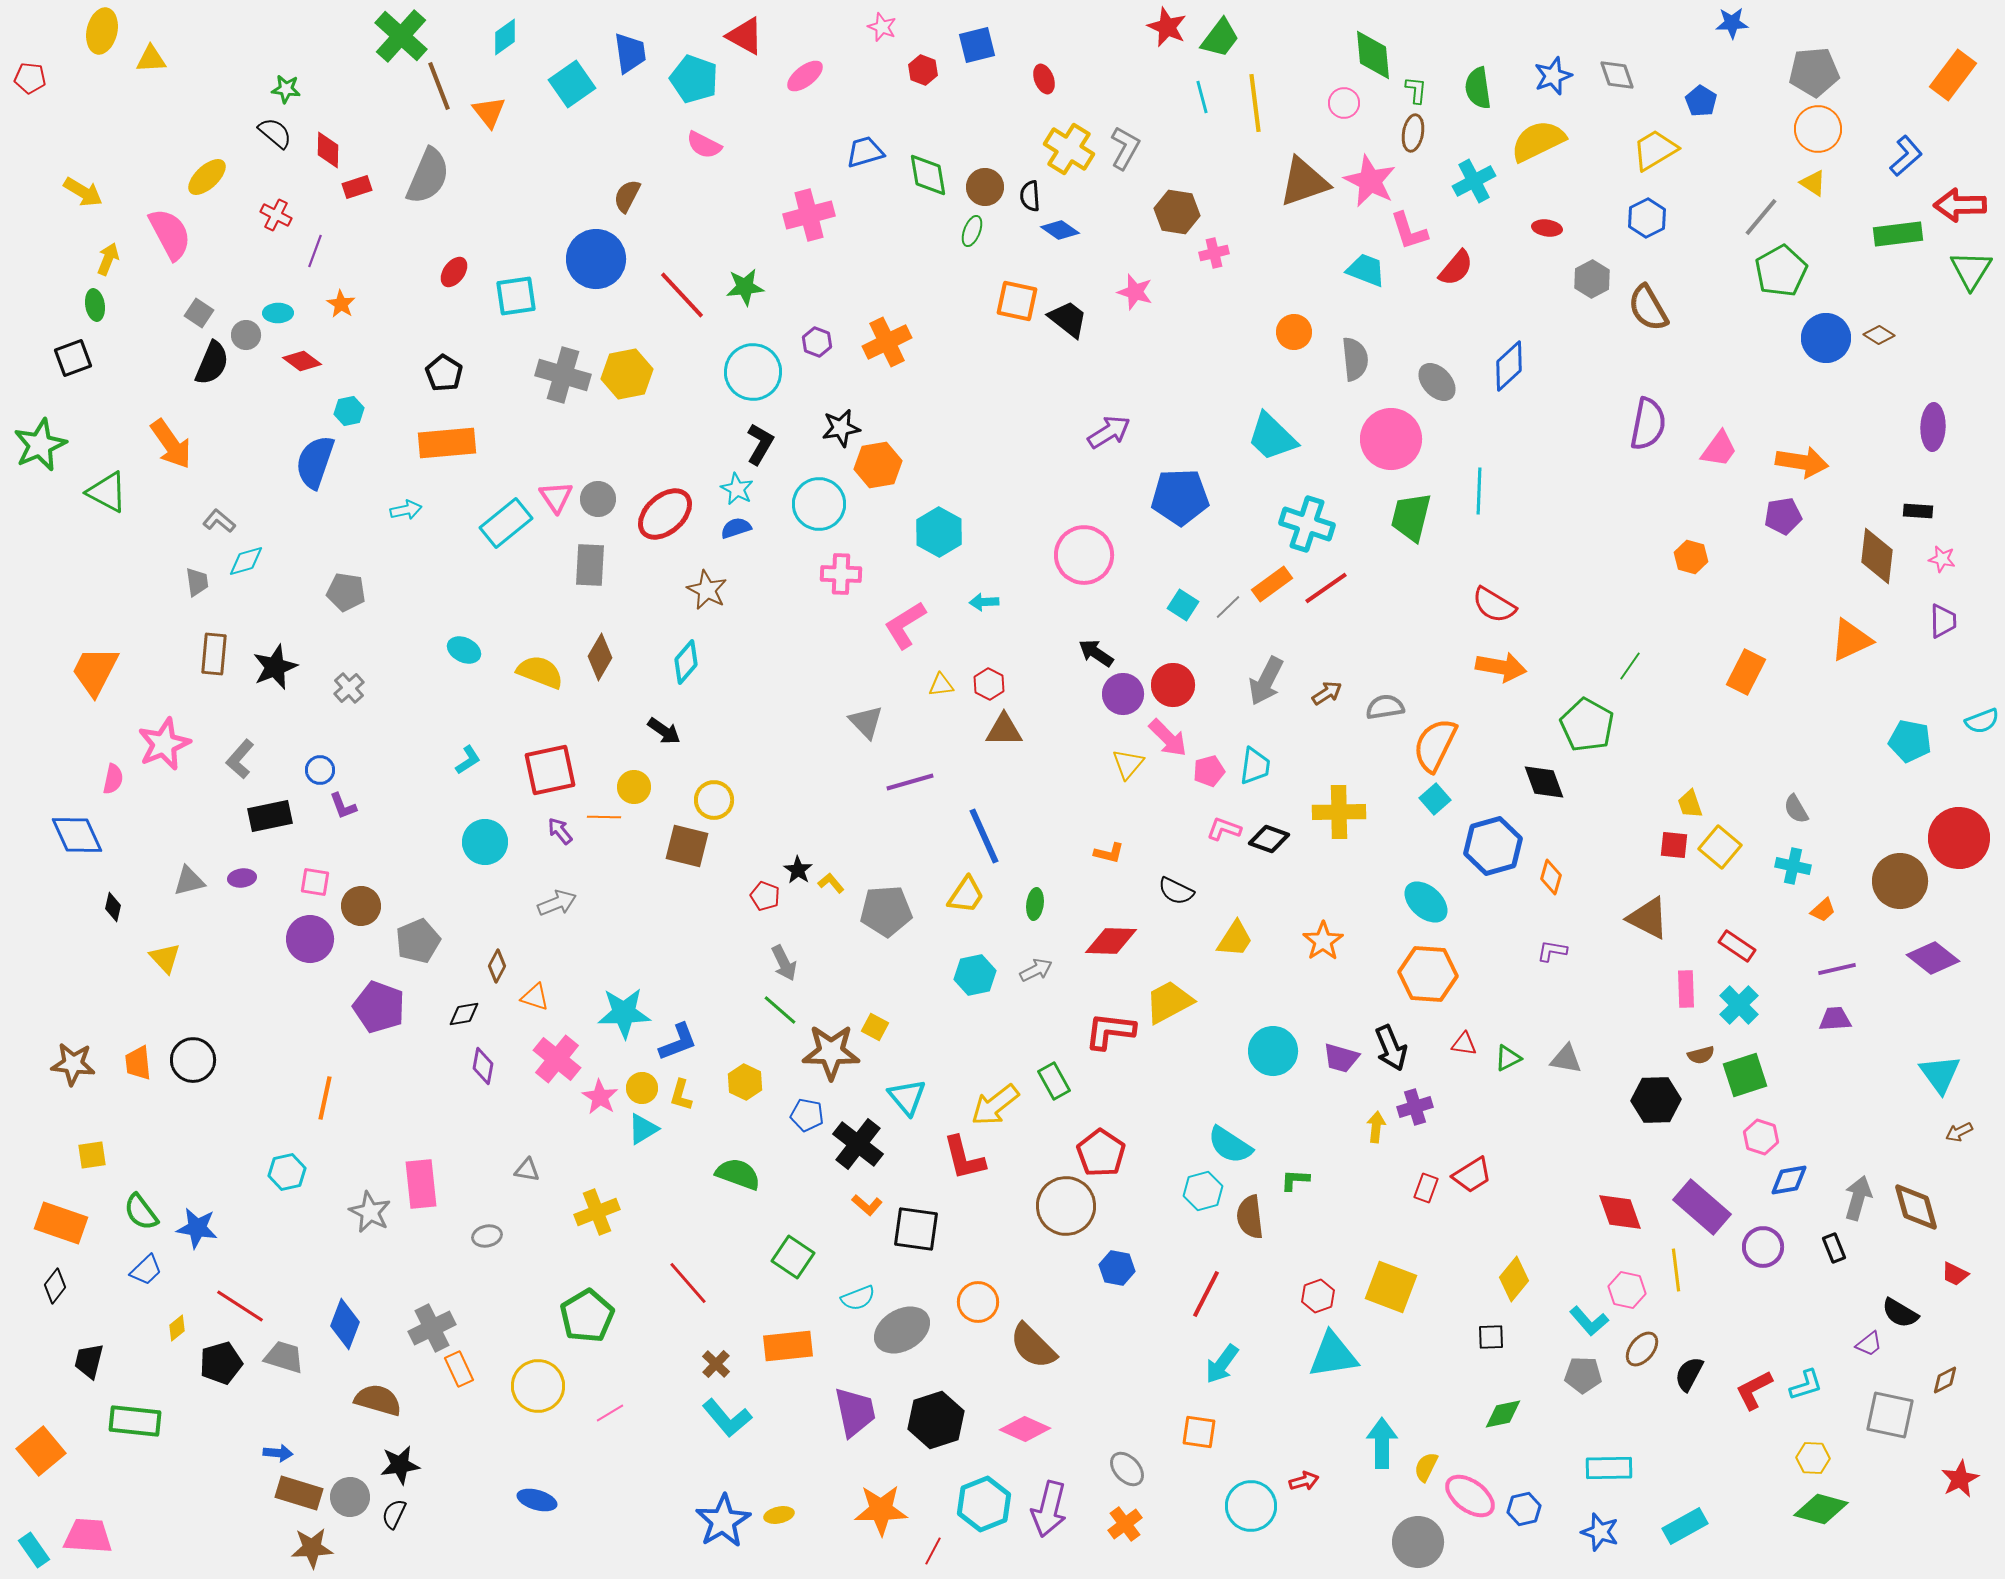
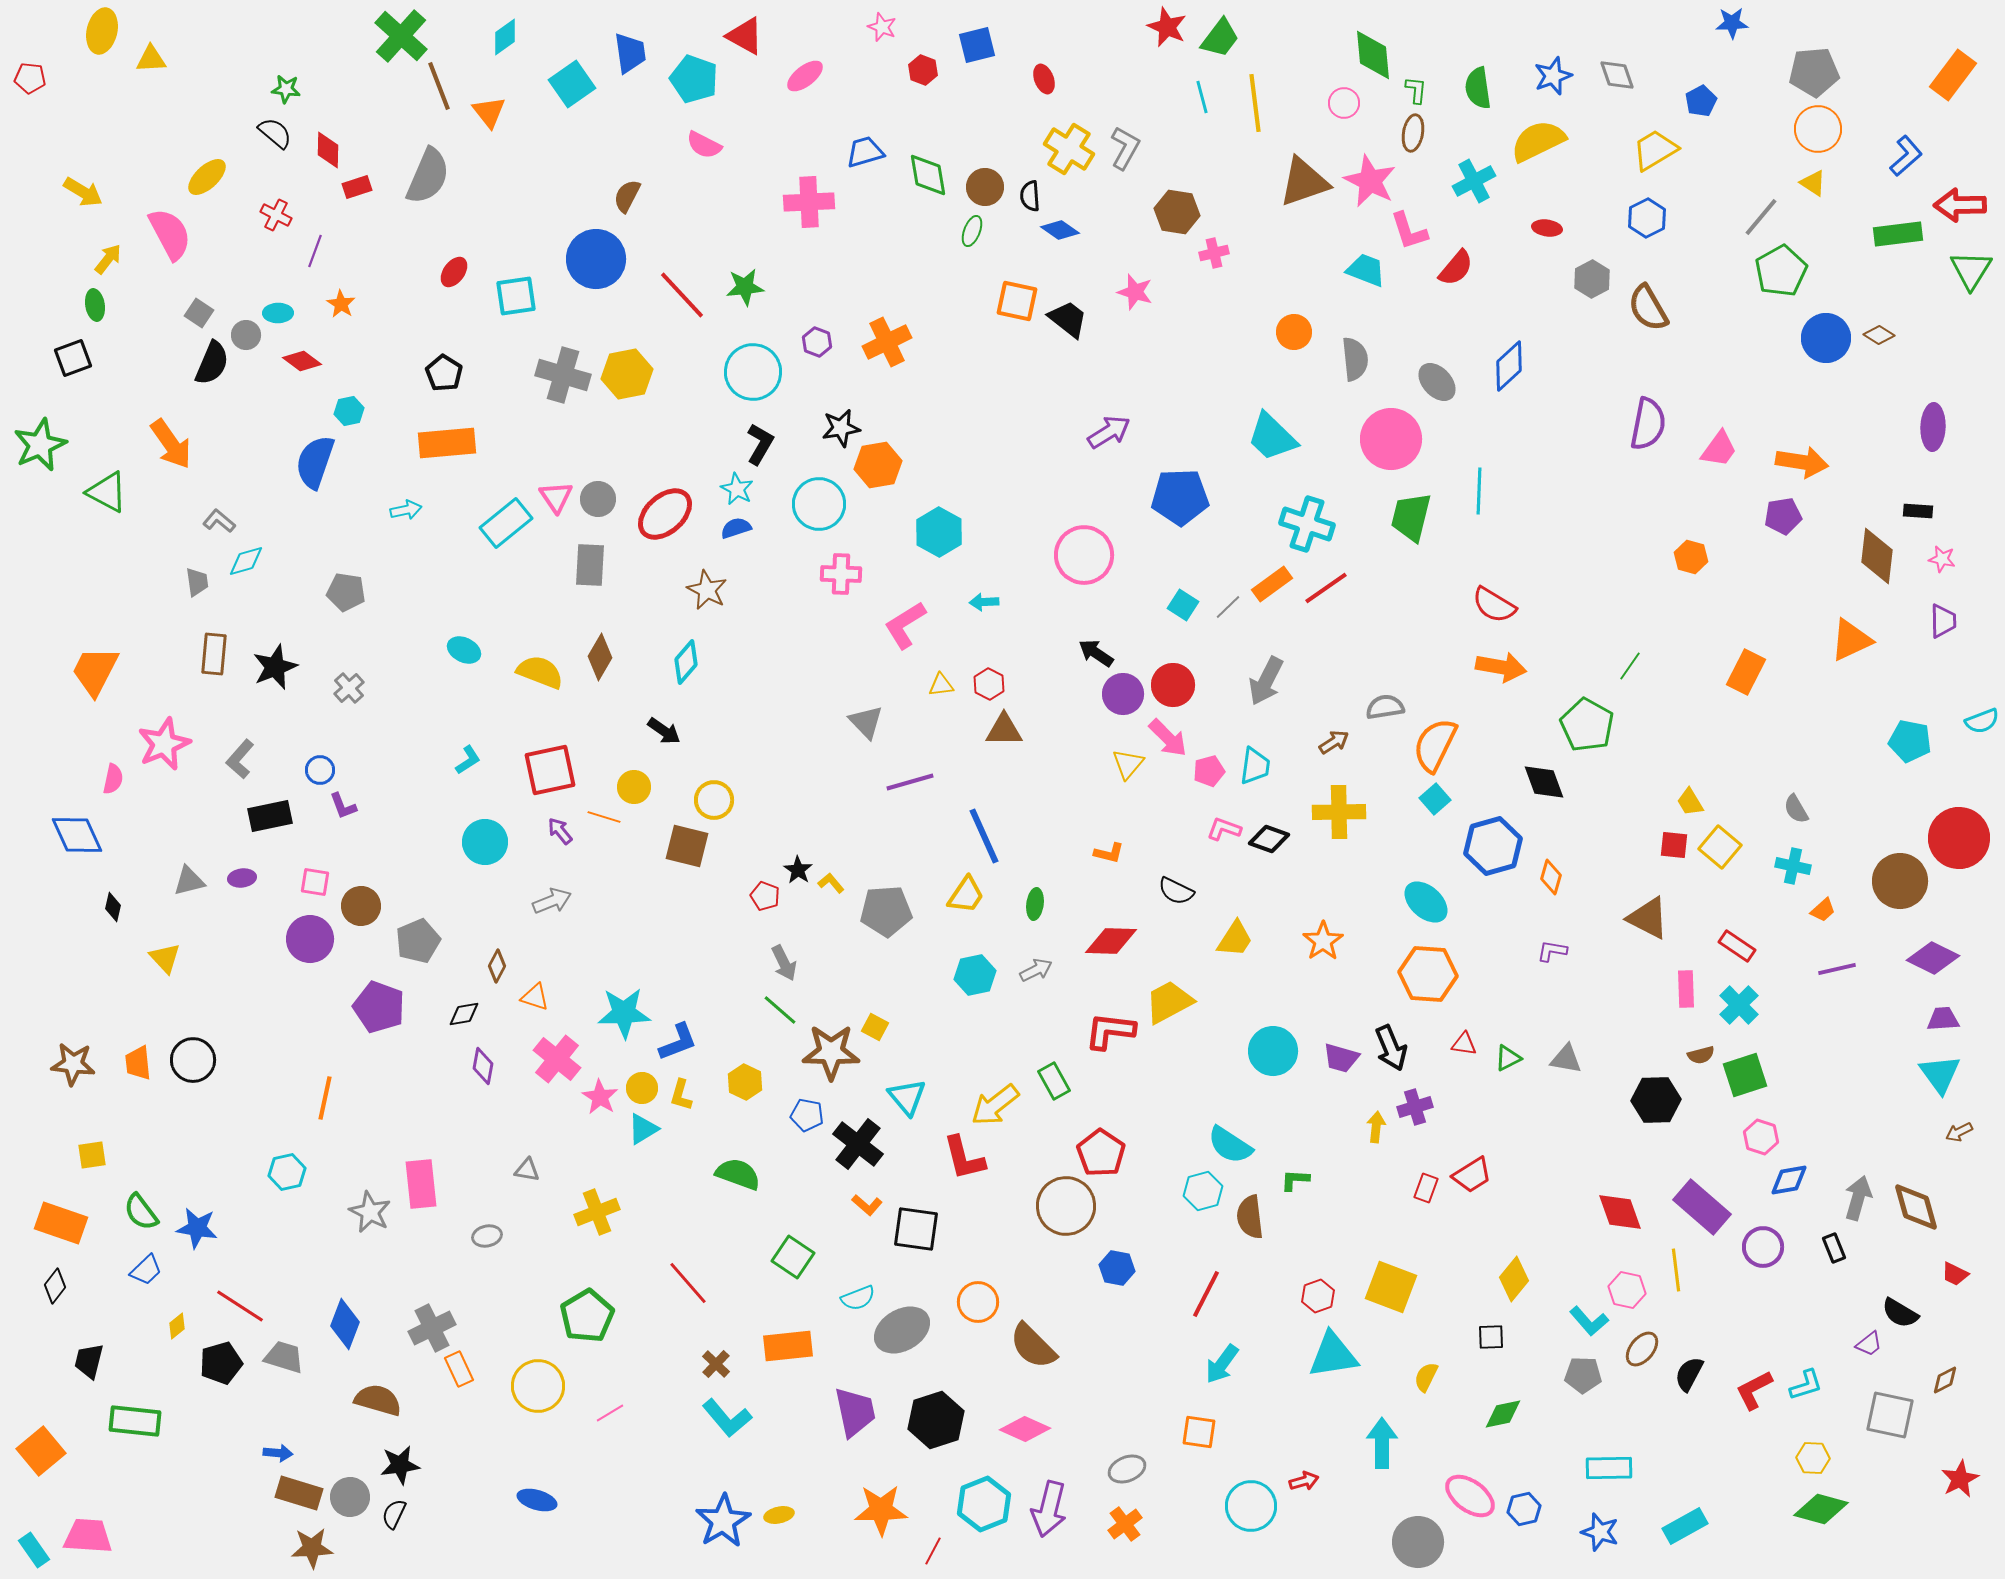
blue pentagon at (1701, 101): rotated 12 degrees clockwise
pink cross at (809, 215): moved 13 px up; rotated 12 degrees clockwise
yellow arrow at (108, 259): rotated 16 degrees clockwise
brown arrow at (1327, 693): moved 7 px right, 49 px down
yellow trapezoid at (1690, 804): moved 2 px up; rotated 12 degrees counterclockwise
orange line at (604, 817): rotated 16 degrees clockwise
gray arrow at (557, 903): moved 5 px left, 2 px up
purple diamond at (1933, 958): rotated 12 degrees counterclockwise
purple trapezoid at (1835, 1019): moved 108 px right
yellow diamond at (177, 1328): moved 2 px up
yellow semicircle at (1426, 1467): moved 90 px up
gray ellipse at (1127, 1469): rotated 69 degrees counterclockwise
